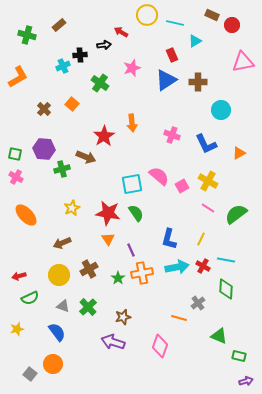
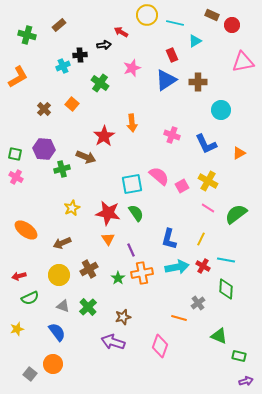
orange ellipse at (26, 215): moved 15 px down; rotated 10 degrees counterclockwise
